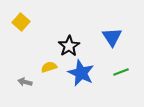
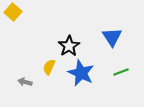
yellow square: moved 8 px left, 10 px up
yellow semicircle: rotated 49 degrees counterclockwise
